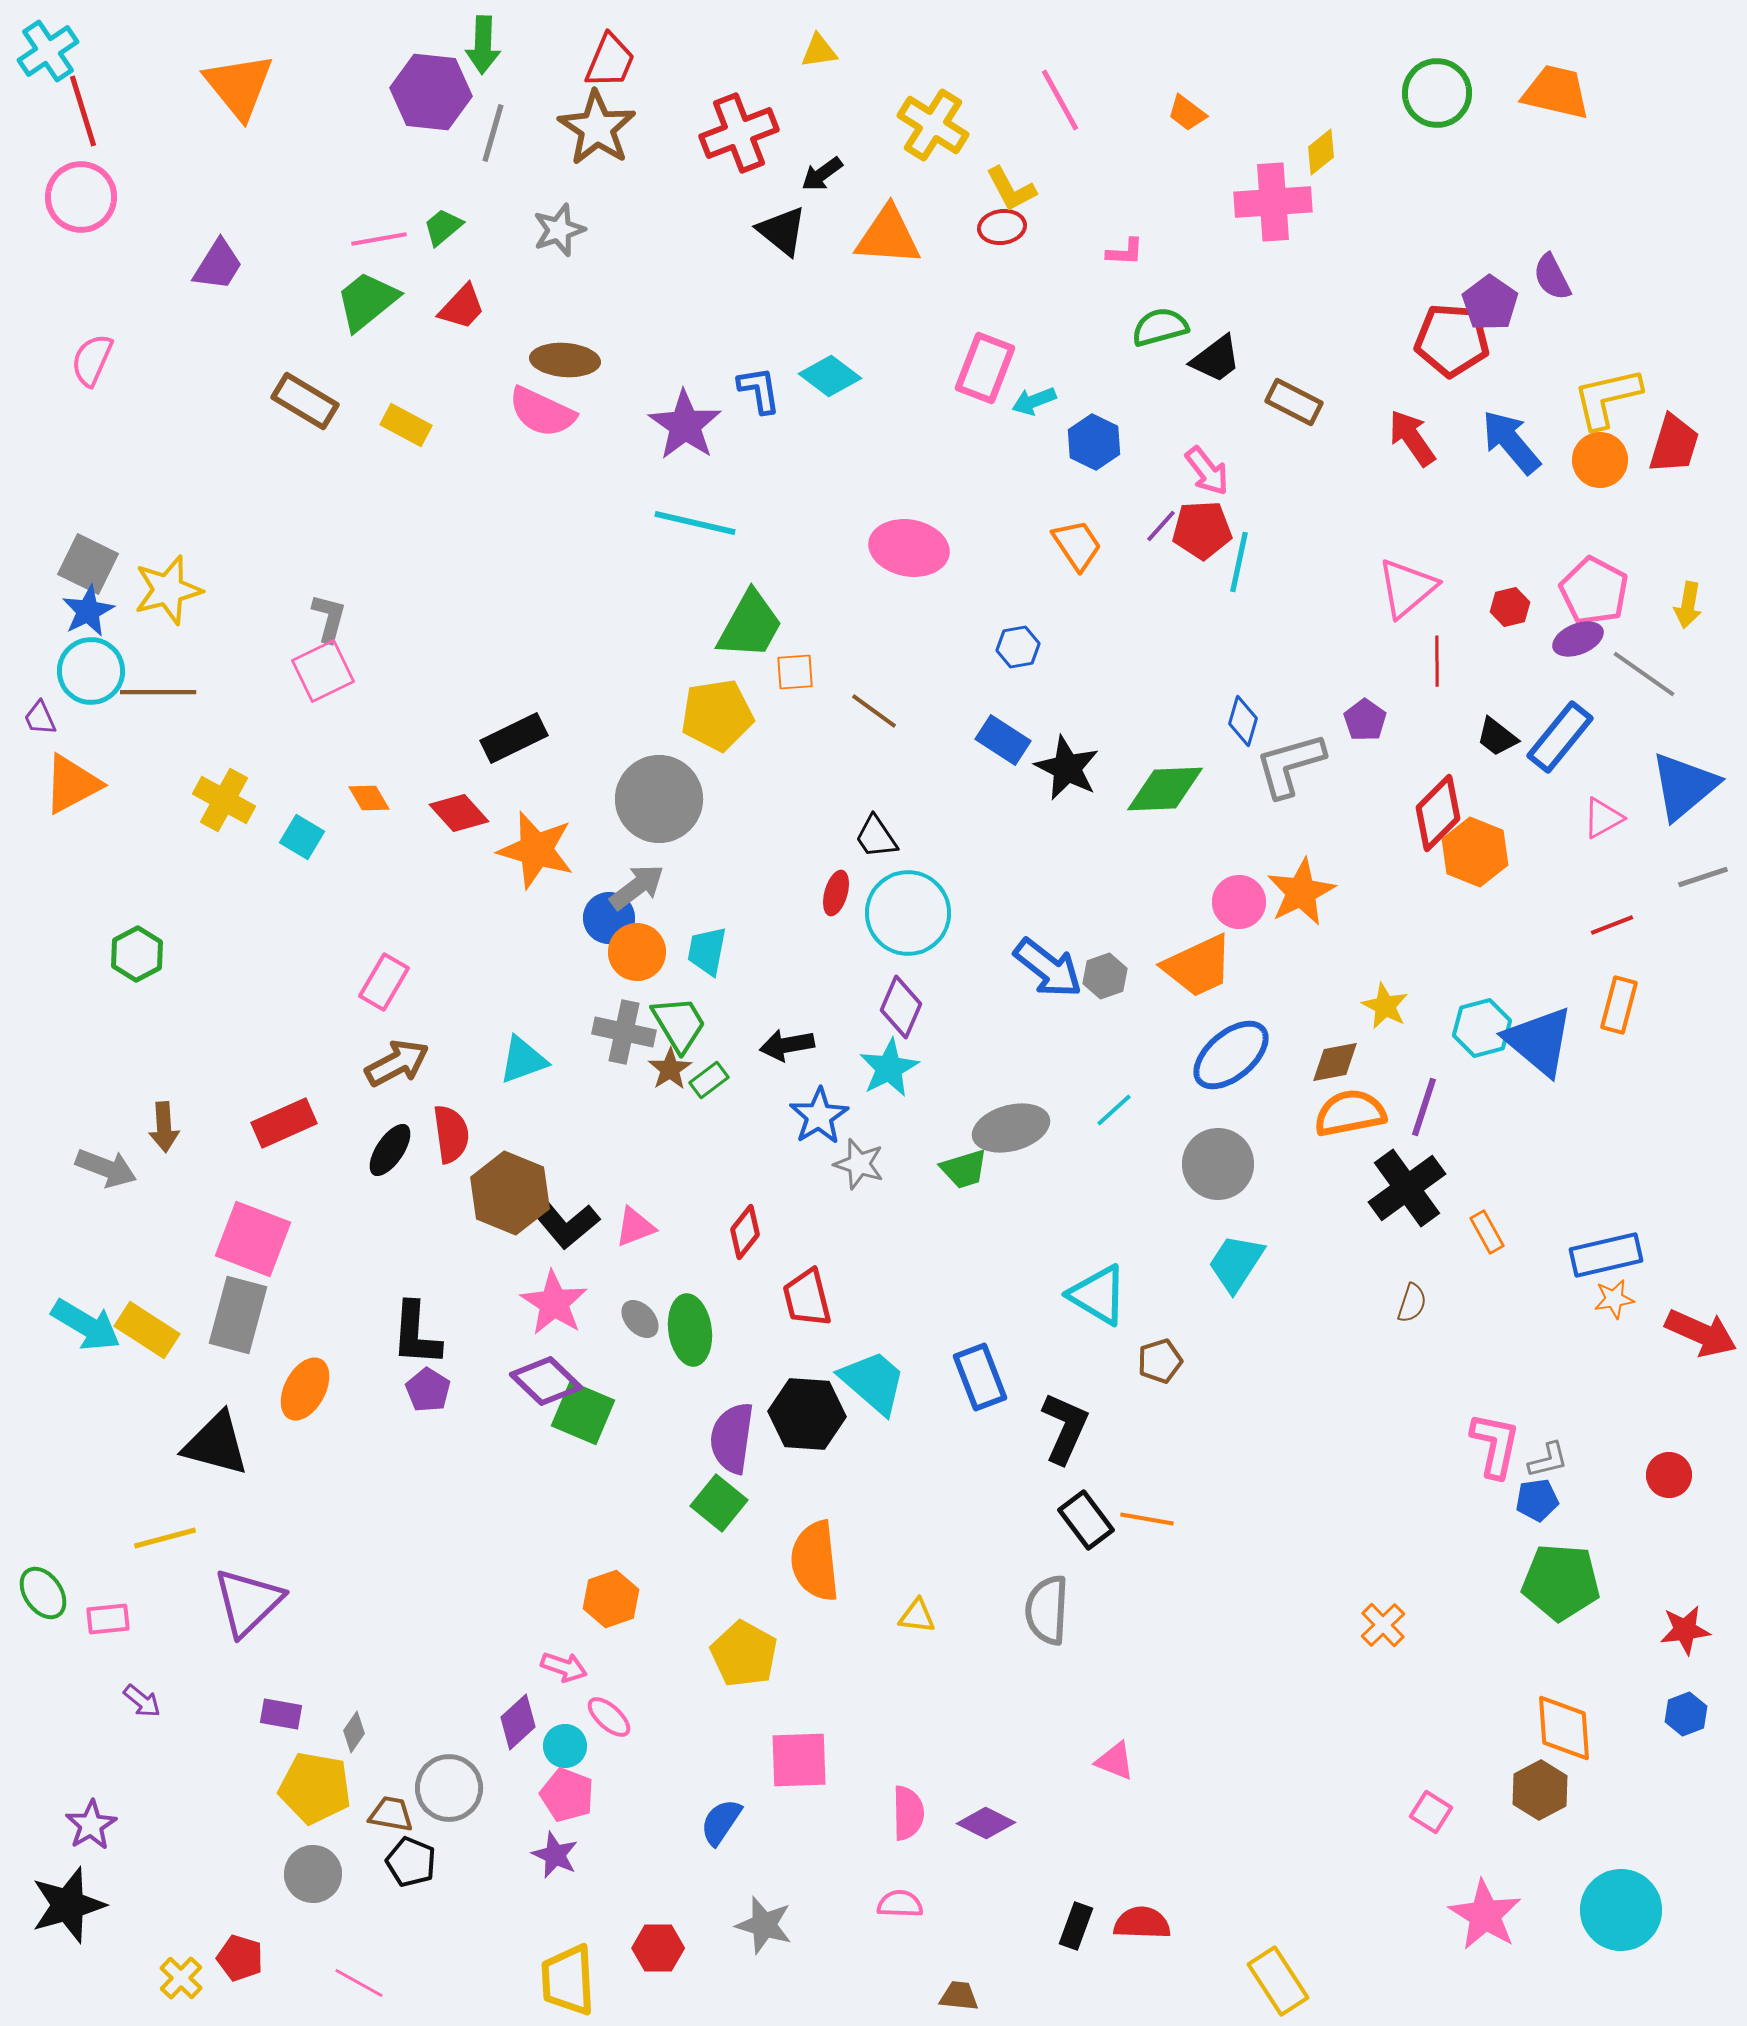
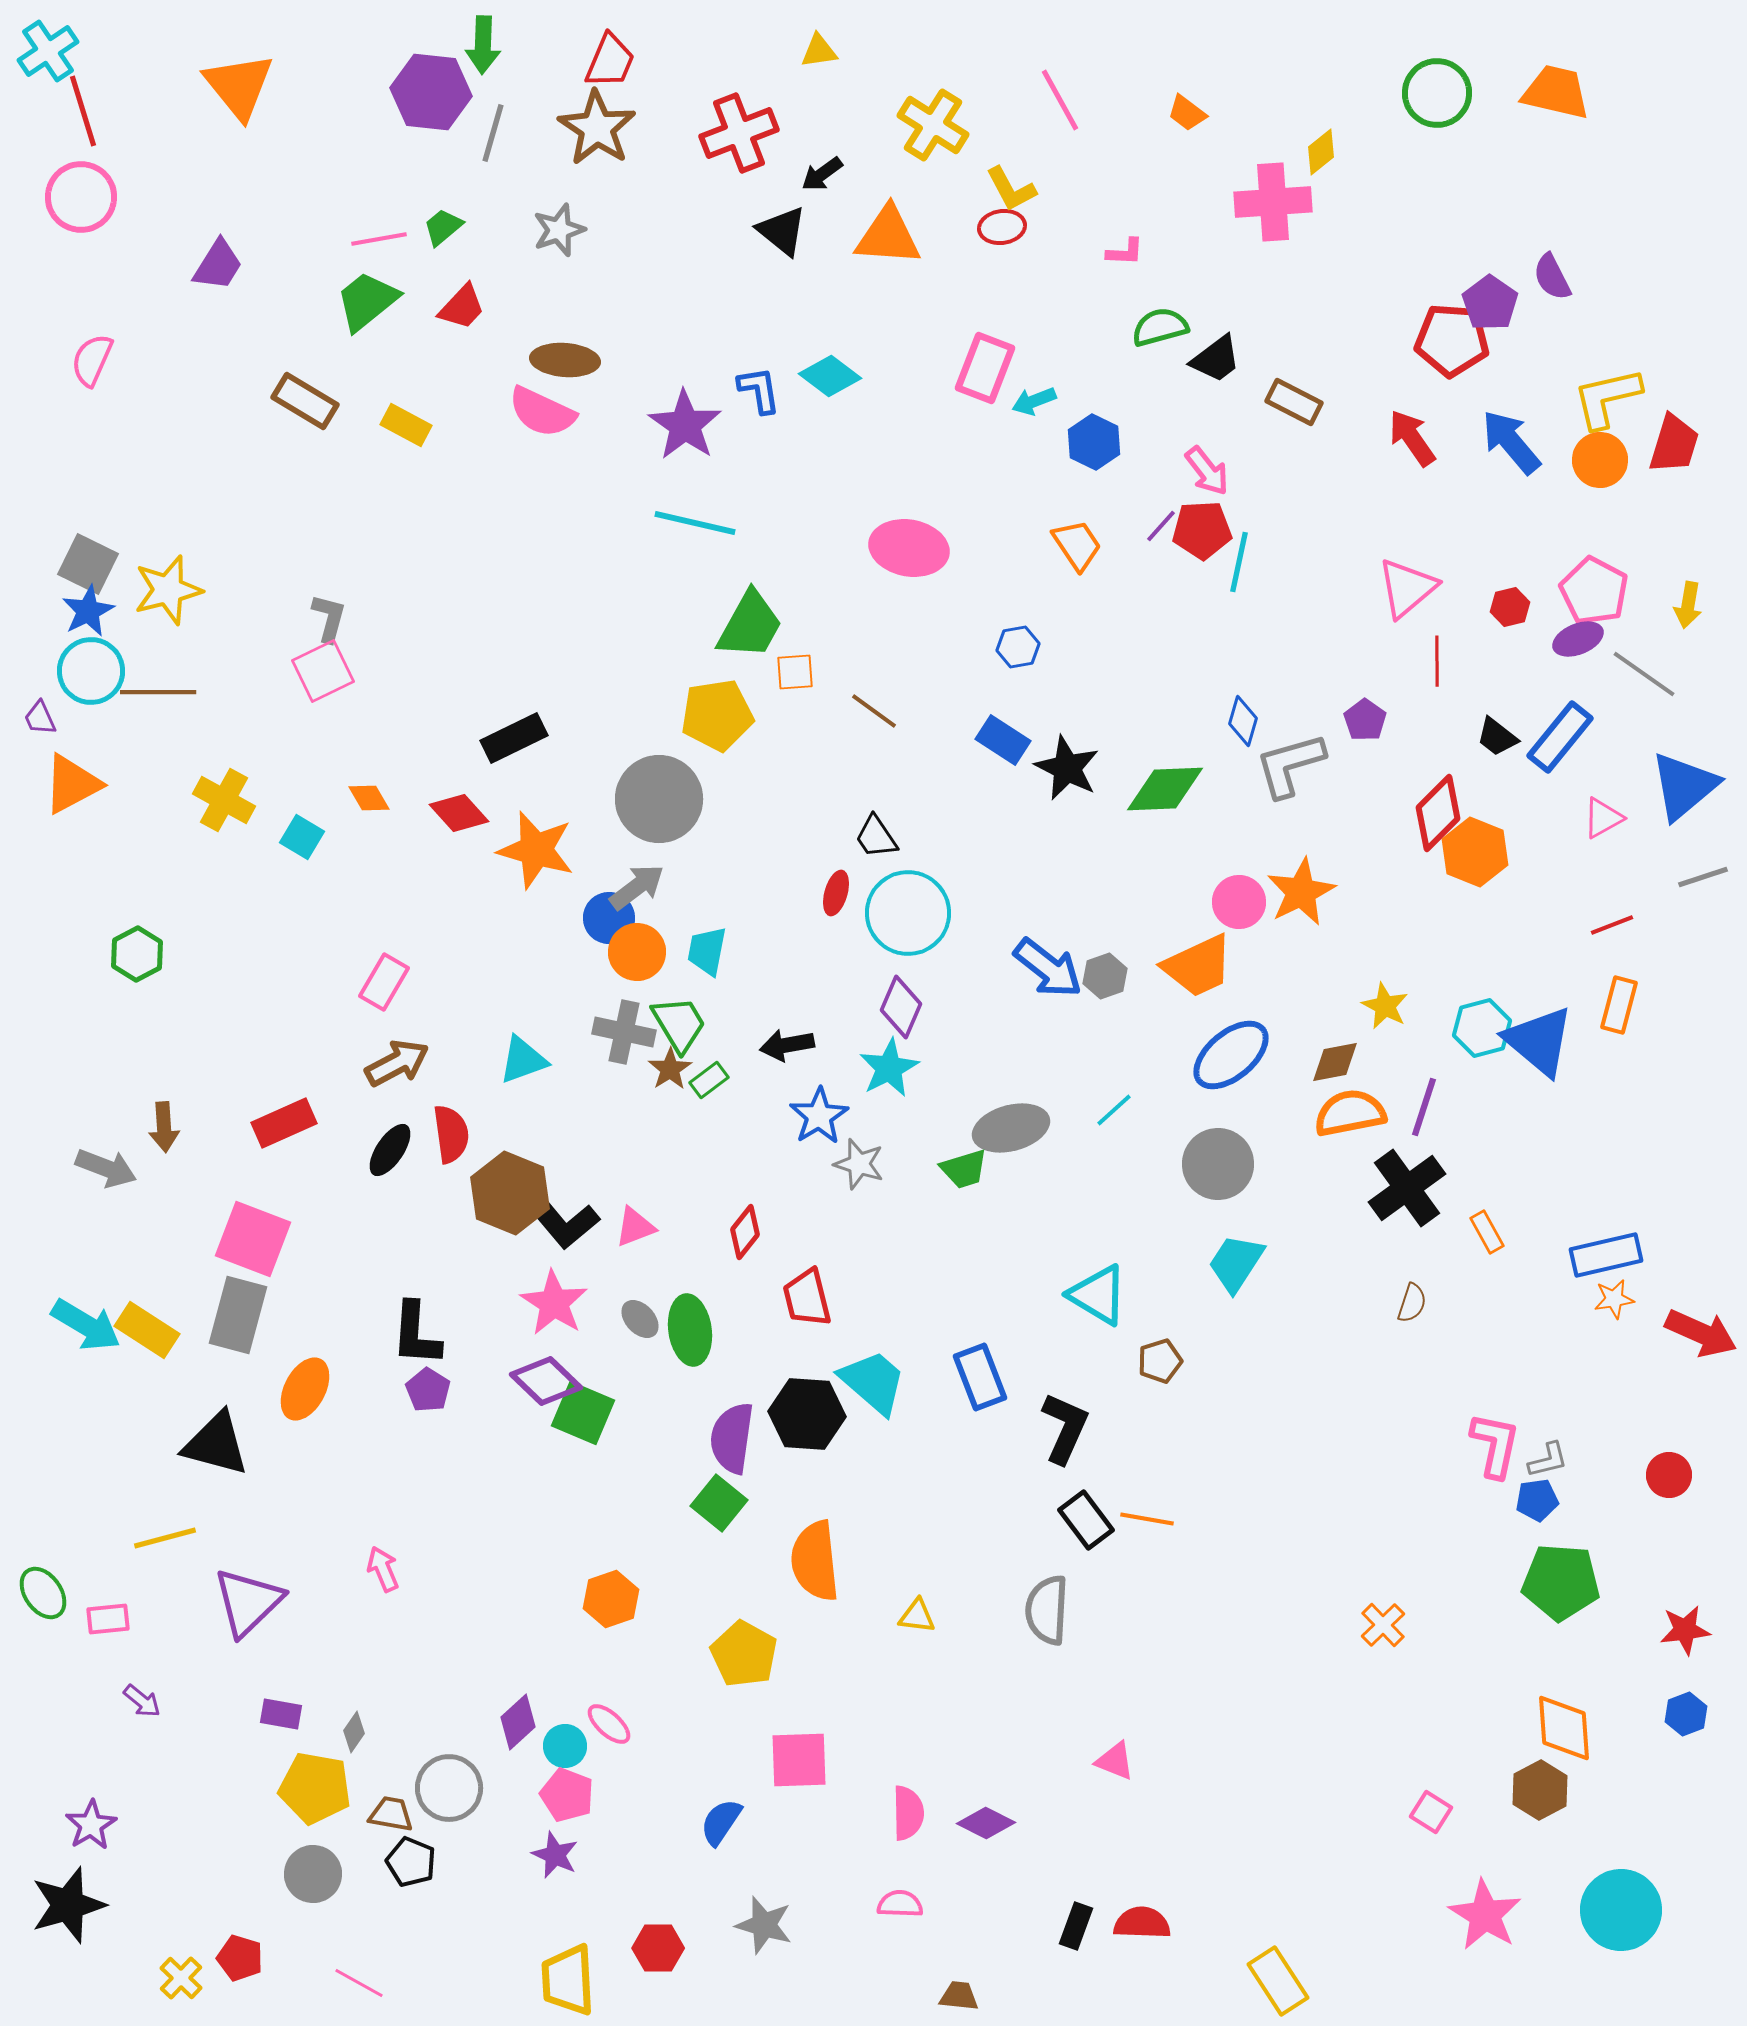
pink arrow at (564, 1667): moved 181 px left, 98 px up; rotated 132 degrees counterclockwise
pink ellipse at (609, 1717): moved 7 px down
